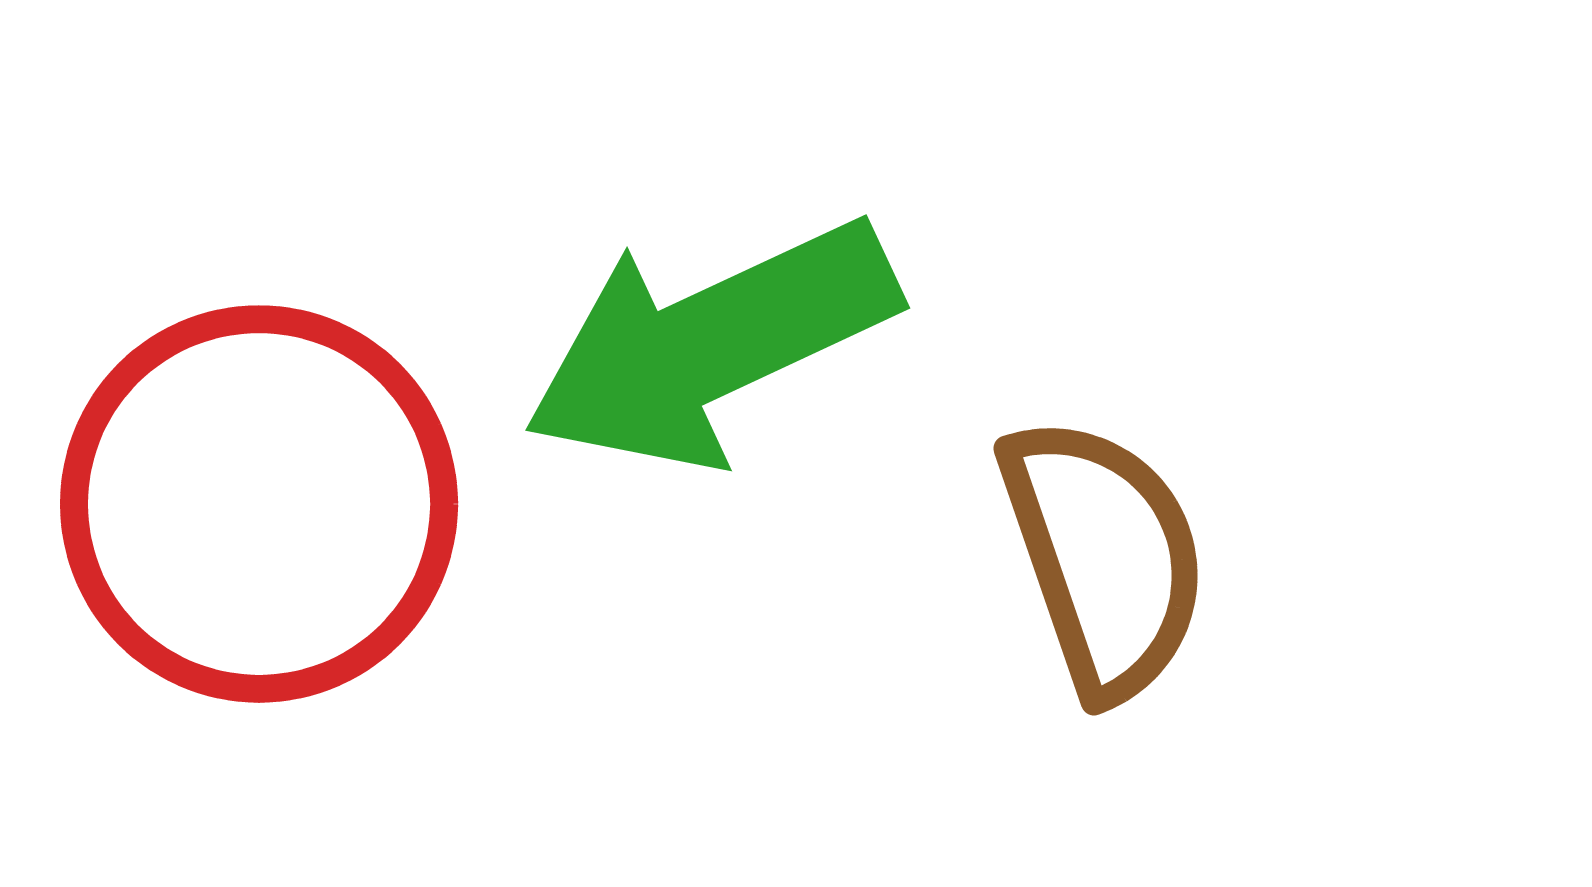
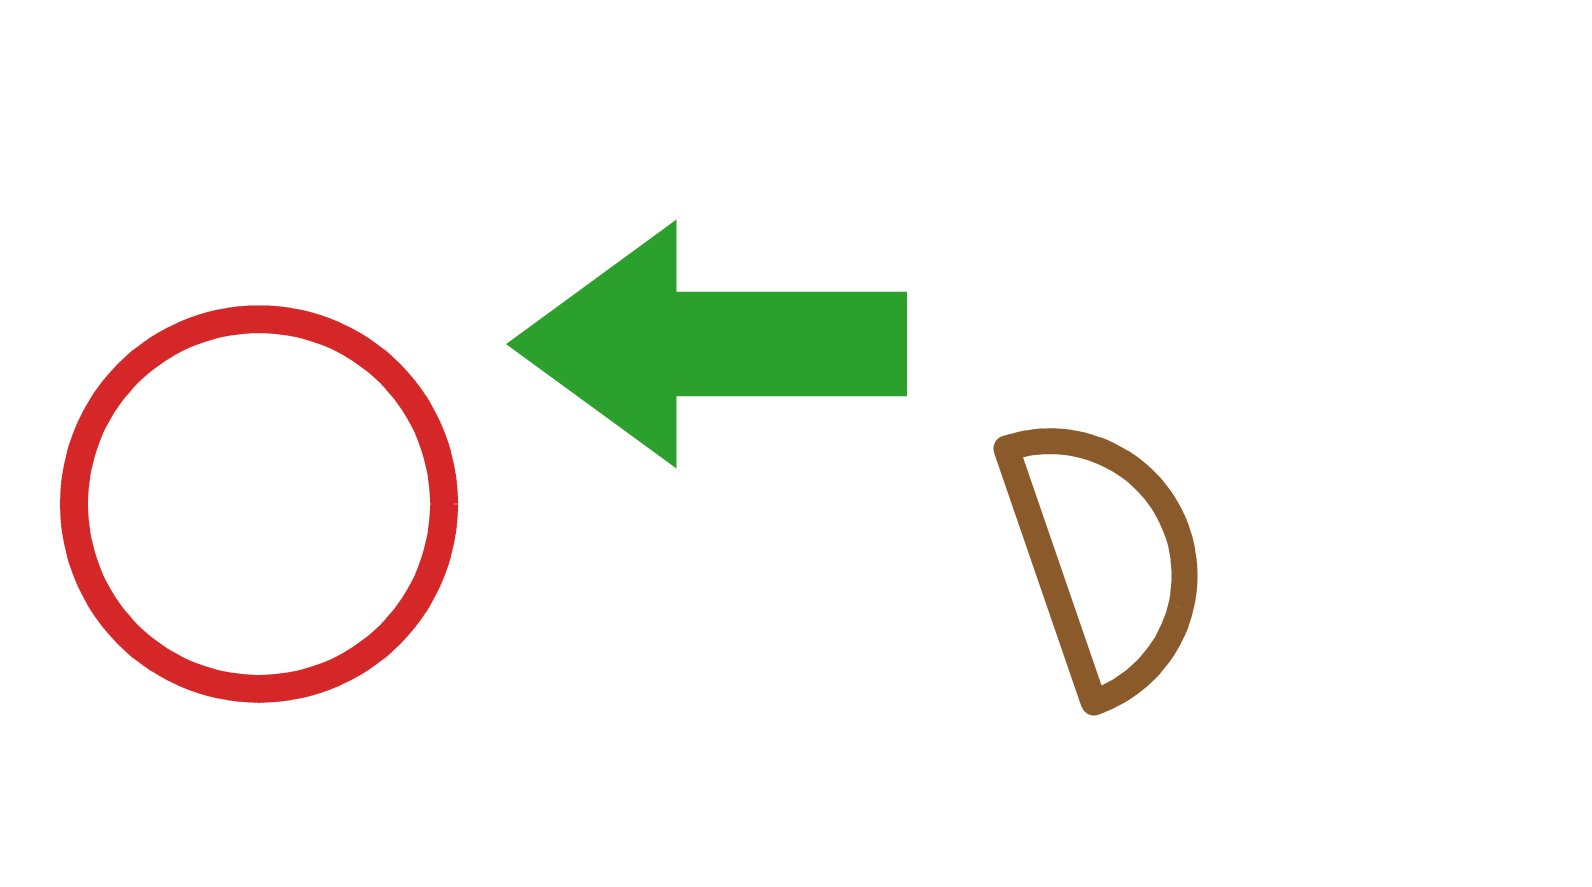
green arrow: rotated 25 degrees clockwise
